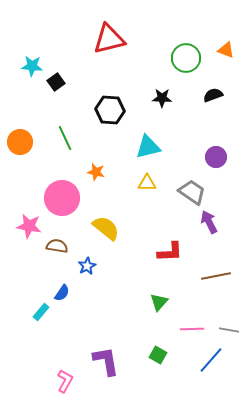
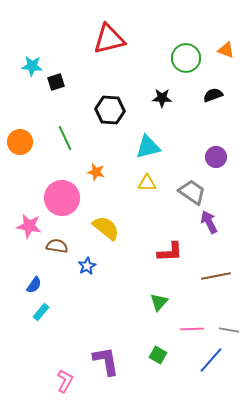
black square: rotated 18 degrees clockwise
blue semicircle: moved 28 px left, 8 px up
